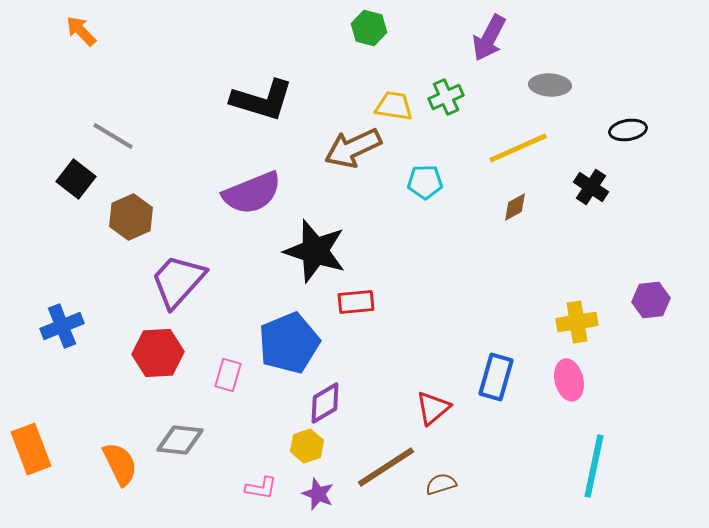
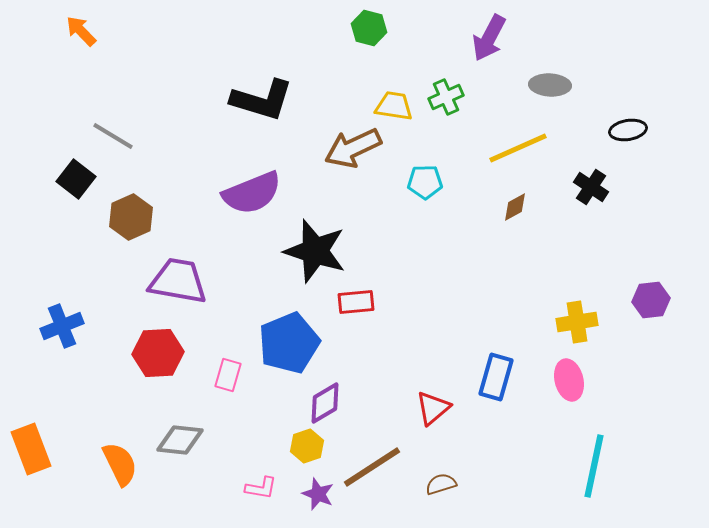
purple trapezoid: rotated 58 degrees clockwise
brown line: moved 14 px left
